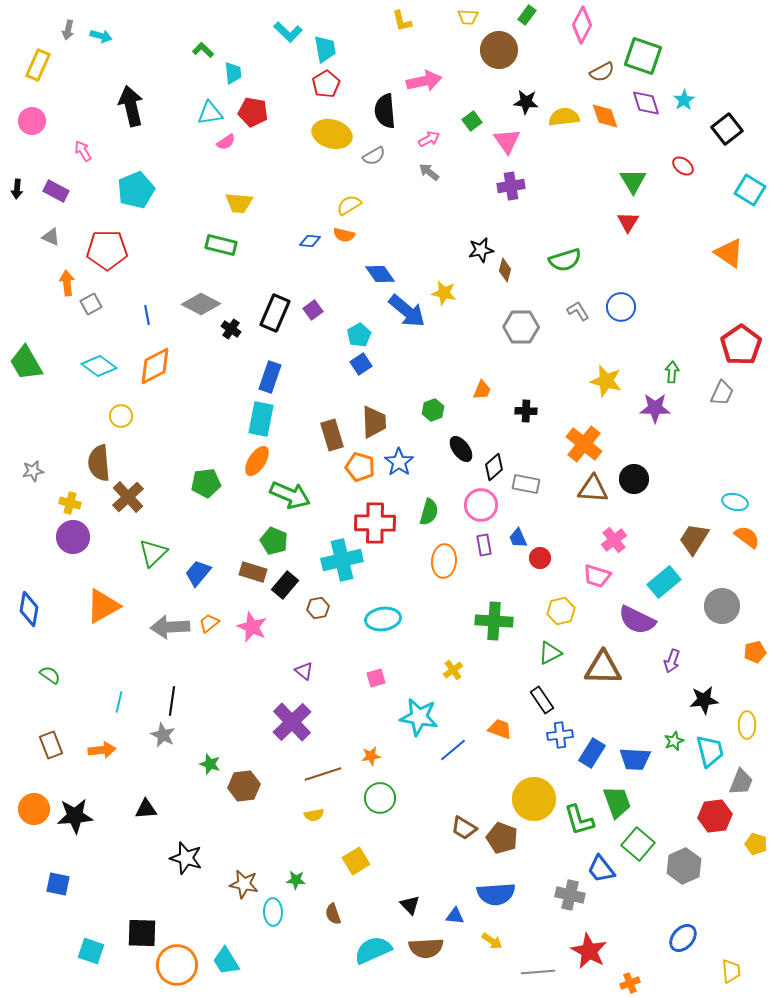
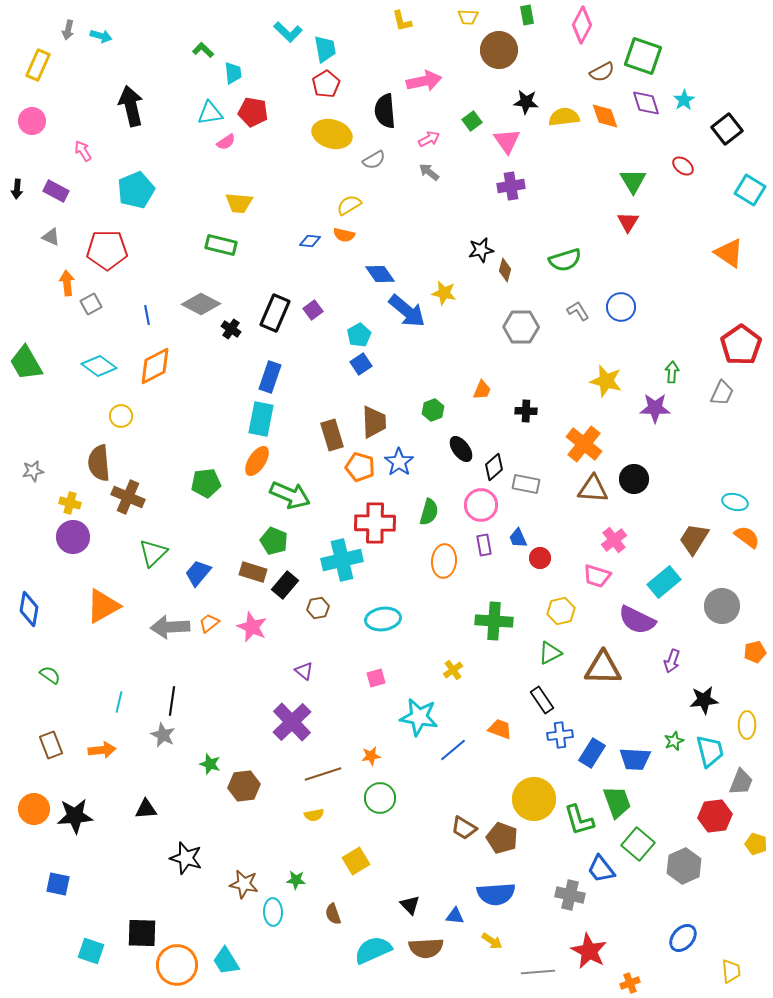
green rectangle at (527, 15): rotated 48 degrees counterclockwise
gray semicircle at (374, 156): moved 4 px down
brown cross at (128, 497): rotated 24 degrees counterclockwise
